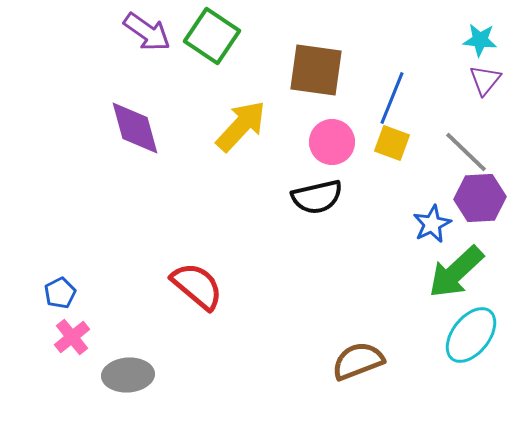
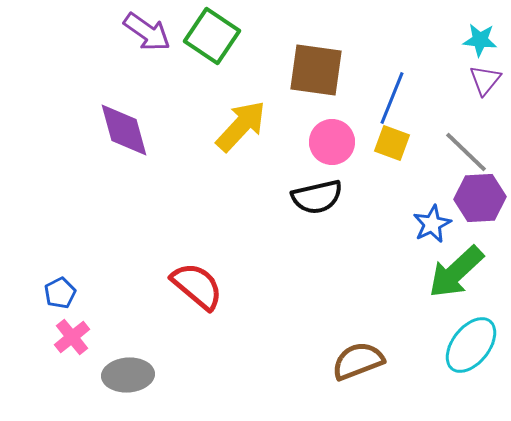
purple diamond: moved 11 px left, 2 px down
cyan ellipse: moved 10 px down
